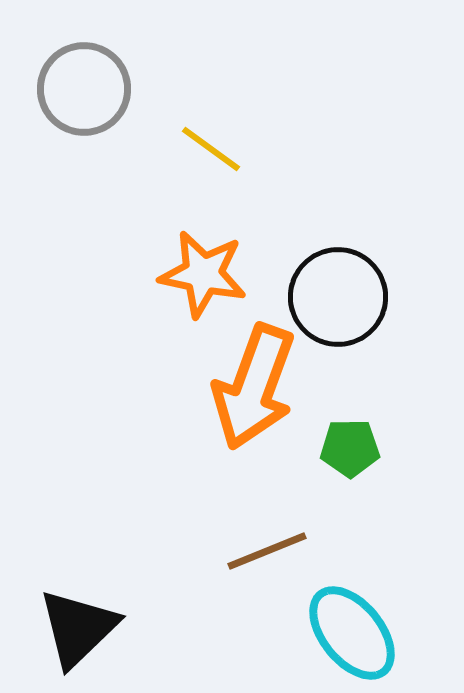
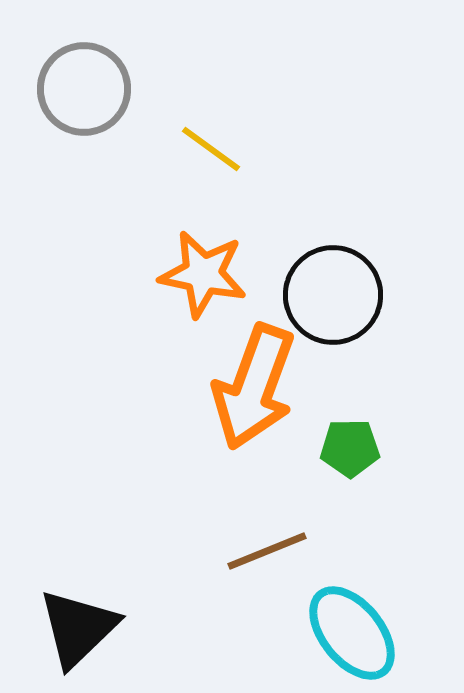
black circle: moved 5 px left, 2 px up
